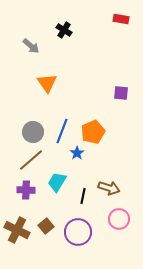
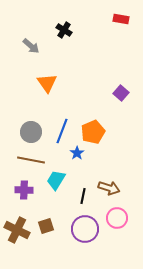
purple square: rotated 35 degrees clockwise
gray circle: moved 2 px left
brown line: rotated 52 degrees clockwise
cyan trapezoid: moved 1 px left, 2 px up
purple cross: moved 2 px left
pink circle: moved 2 px left, 1 px up
brown square: rotated 21 degrees clockwise
purple circle: moved 7 px right, 3 px up
